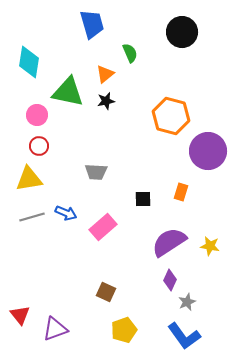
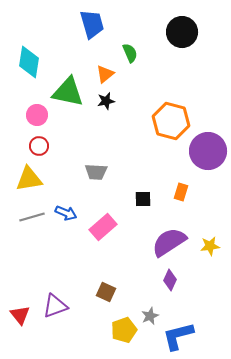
orange hexagon: moved 5 px down
yellow star: rotated 18 degrees counterclockwise
gray star: moved 37 px left, 14 px down
purple triangle: moved 23 px up
blue L-shape: moved 6 px left; rotated 112 degrees clockwise
